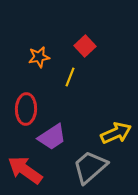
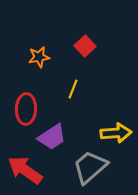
yellow line: moved 3 px right, 12 px down
yellow arrow: rotated 20 degrees clockwise
